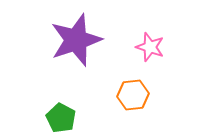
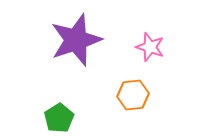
green pentagon: moved 2 px left; rotated 12 degrees clockwise
